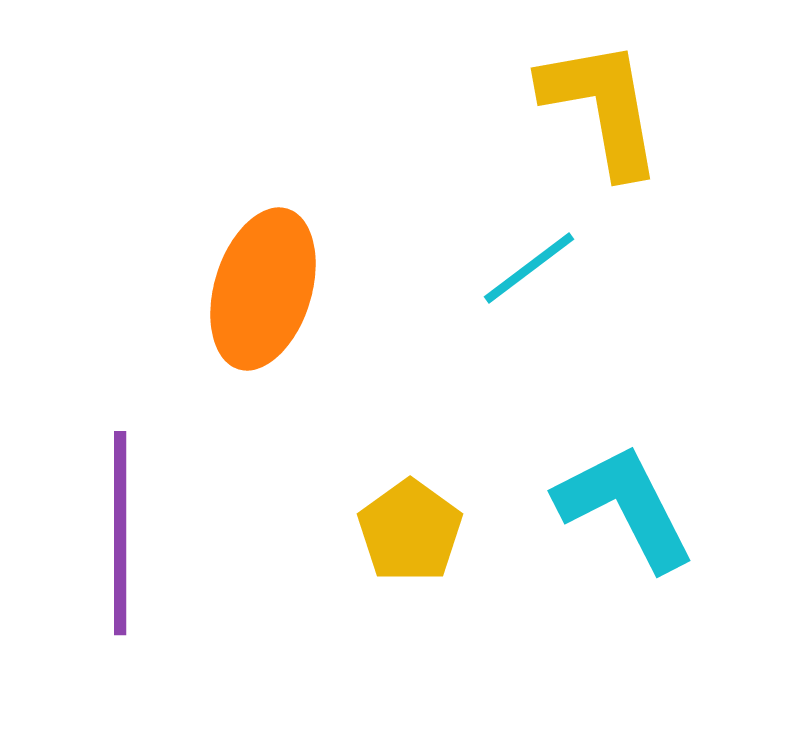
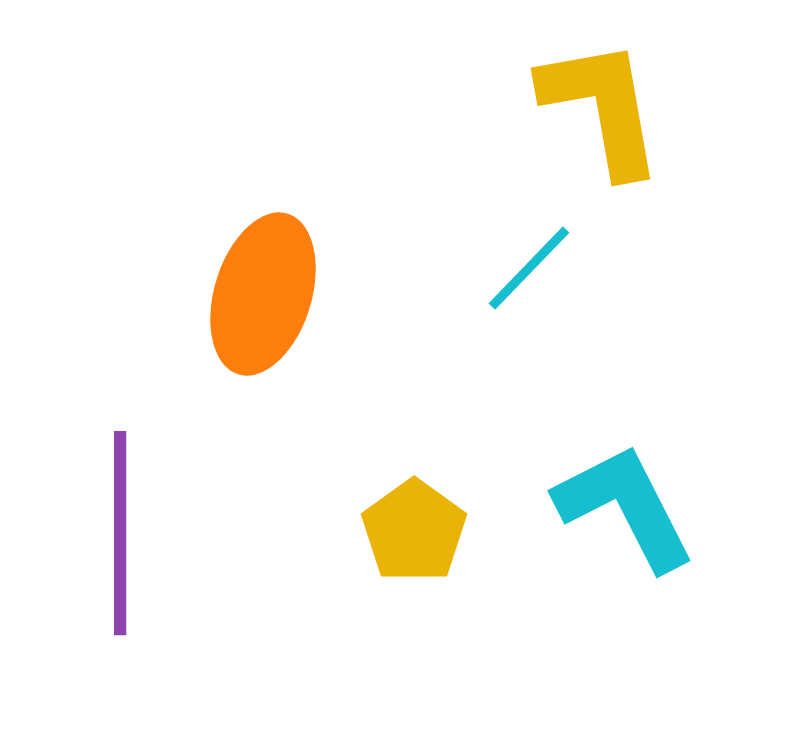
cyan line: rotated 9 degrees counterclockwise
orange ellipse: moved 5 px down
yellow pentagon: moved 4 px right
